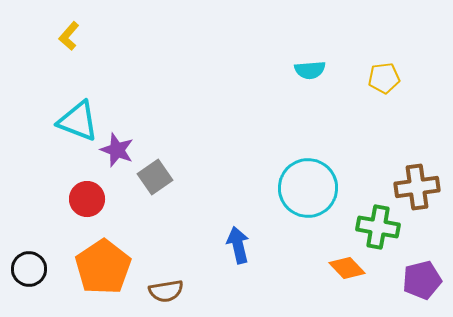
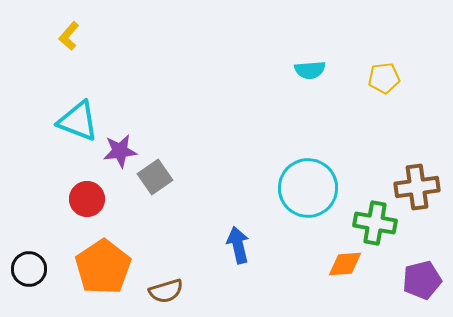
purple star: moved 3 px right, 1 px down; rotated 28 degrees counterclockwise
green cross: moved 3 px left, 4 px up
orange diamond: moved 2 px left, 4 px up; rotated 51 degrees counterclockwise
brown semicircle: rotated 8 degrees counterclockwise
